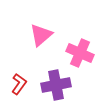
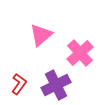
pink cross: rotated 24 degrees clockwise
purple cross: rotated 16 degrees counterclockwise
